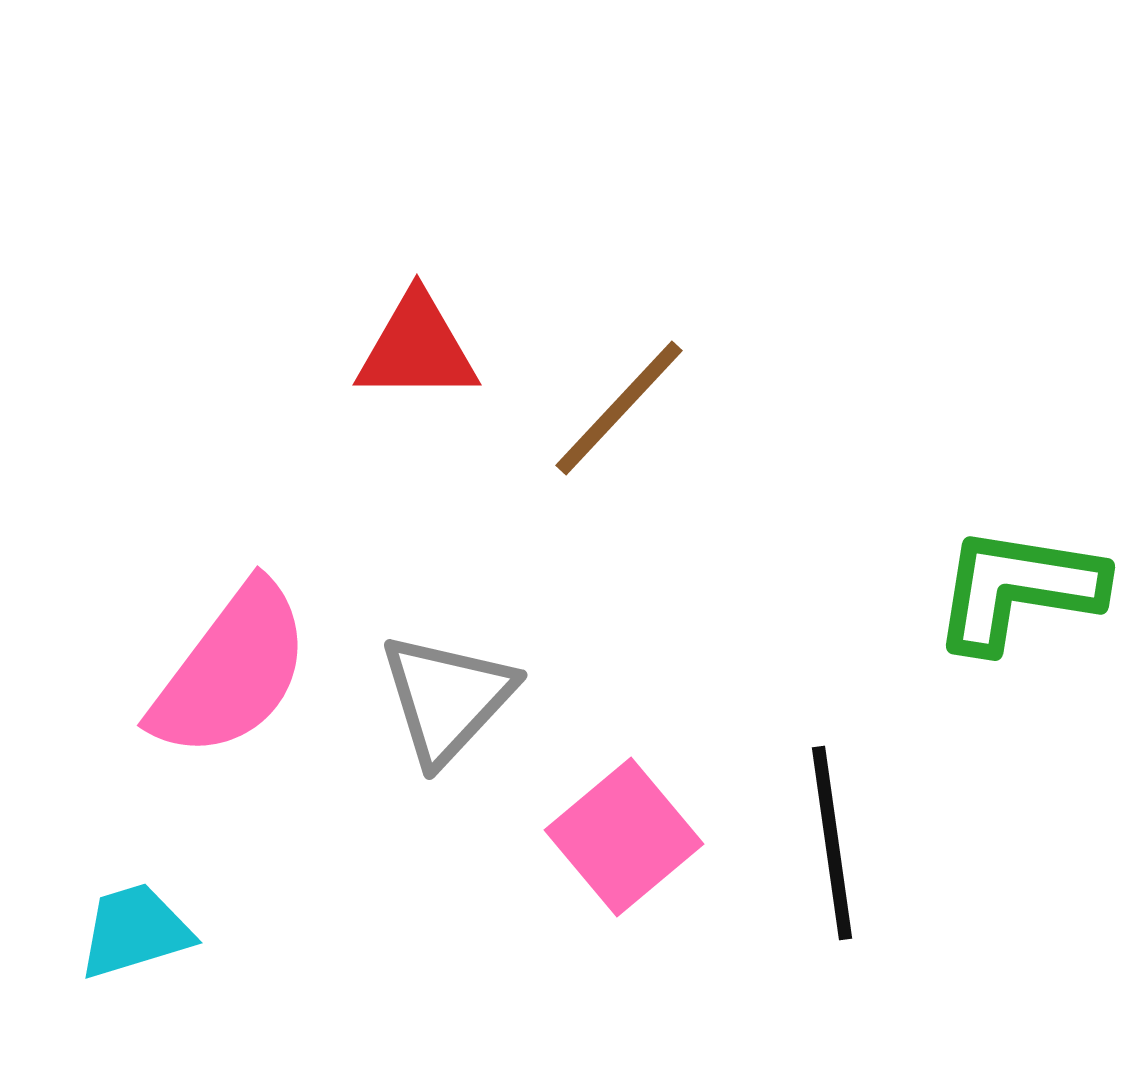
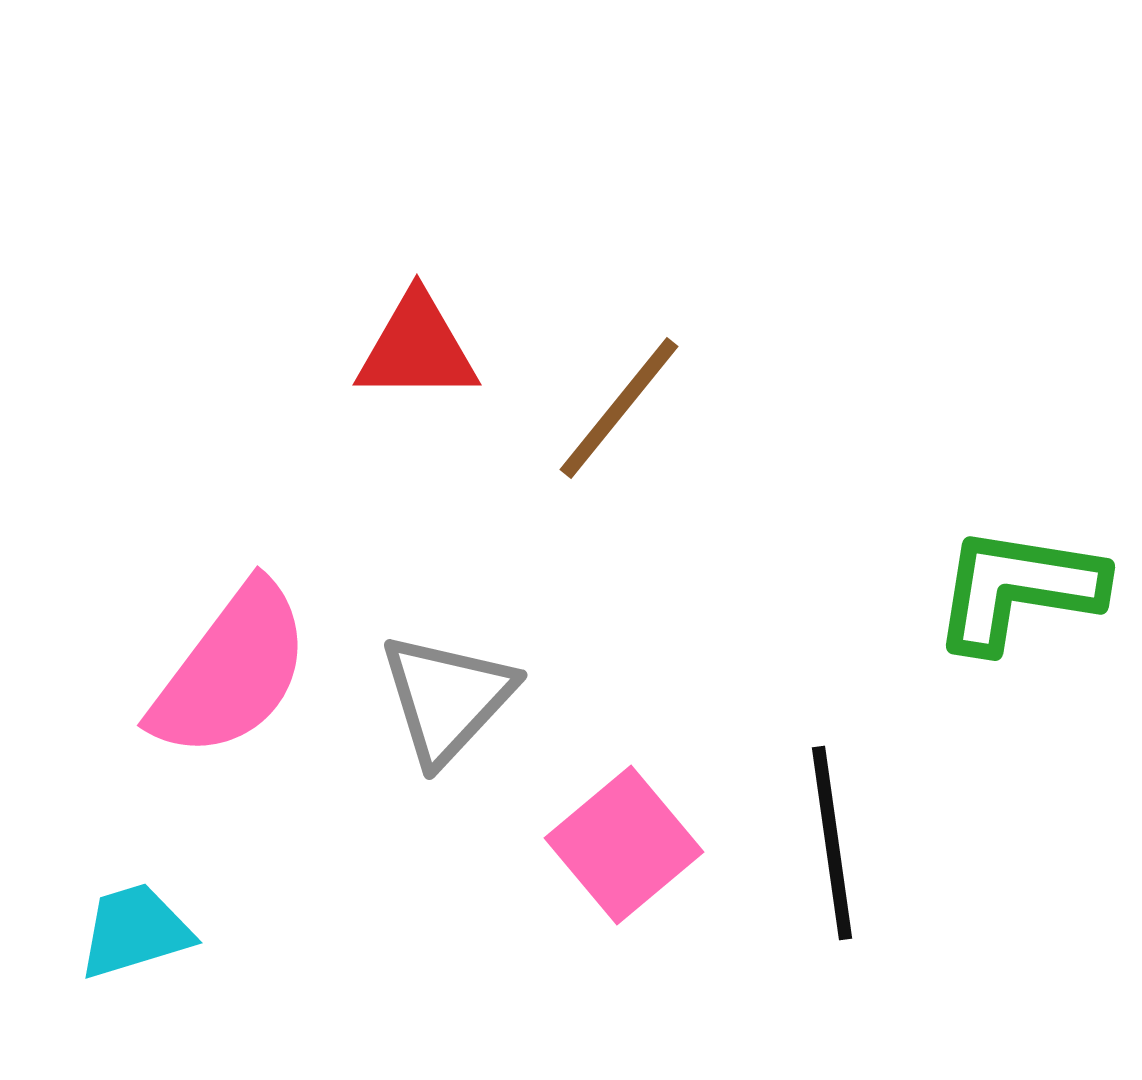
brown line: rotated 4 degrees counterclockwise
pink square: moved 8 px down
